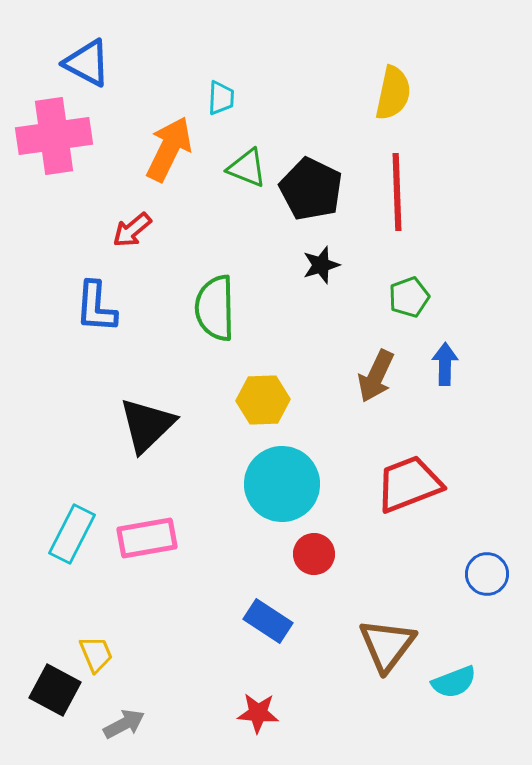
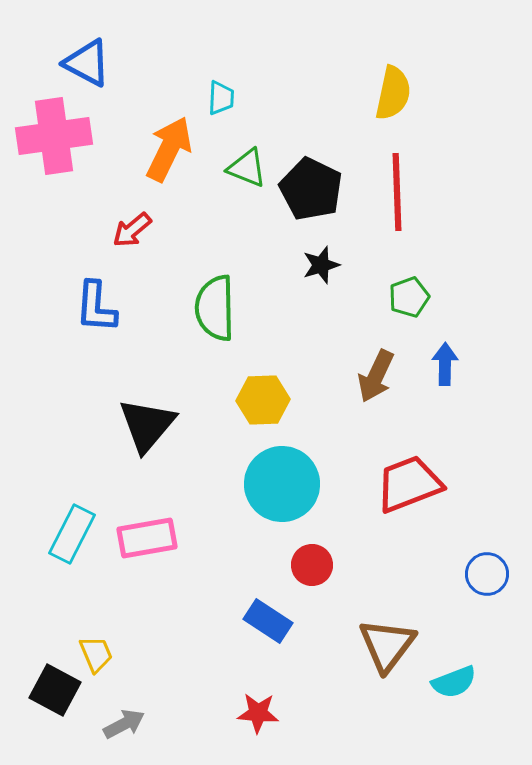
black triangle: rotated 6 degrees counterclockwise
red circle: moved 2 px left, 11 px down
